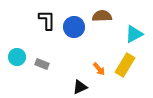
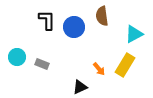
brown semicircle: rotated 96 degrees counterclockwise
